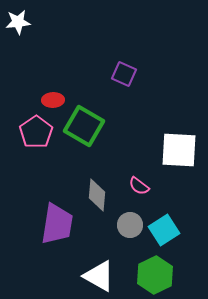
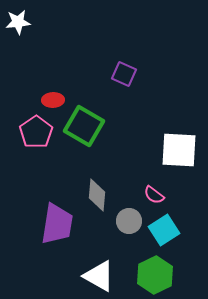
pink semicircle: moved 15 px right, 9 px down
gray circle: moved 1 px left, 4 px up
